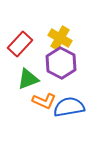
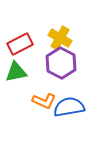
red rectangle: rotated 20 degrees clockwise
green triangle: moved 12 px left, 7 px up; rotated 10 degrees clockwise
